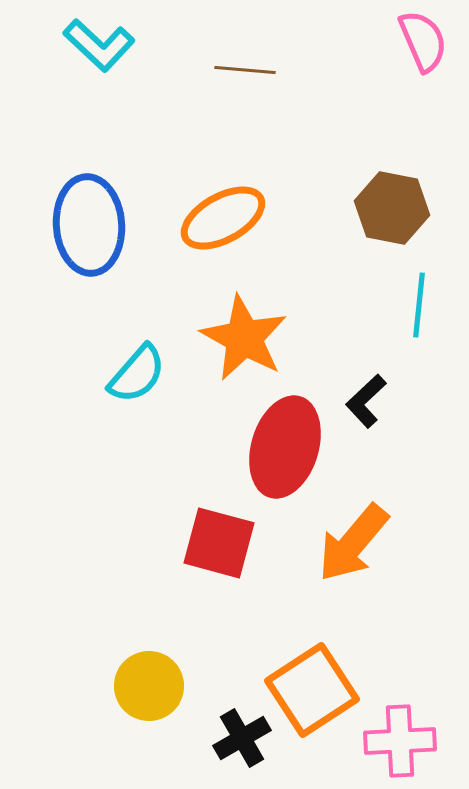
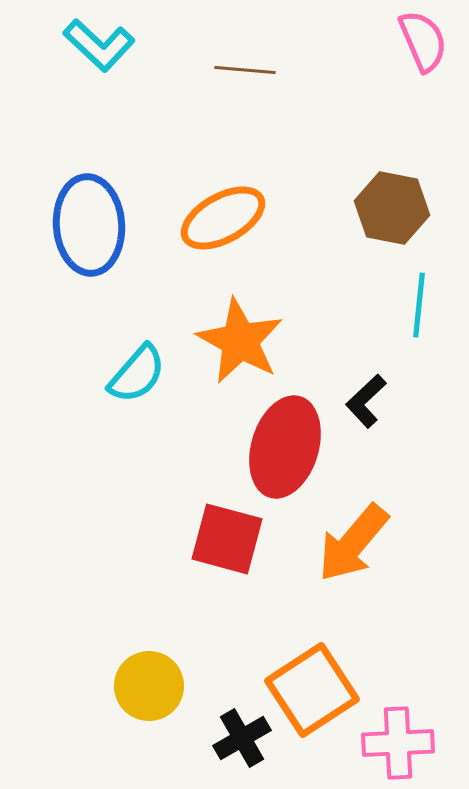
orange star: moved 4 px left, 3 px down
red square: moved 8 px right, 4 px up
pink cross: moved 2 px left, 2 px down
